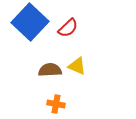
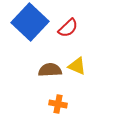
orange cross: moved 2 px right
